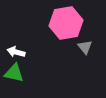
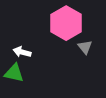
pink hexagon: rotated 20 degrees counterclockwise
white arrow: moved 6 px right
